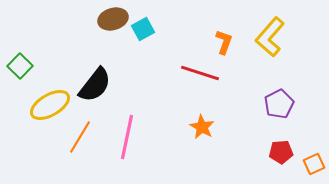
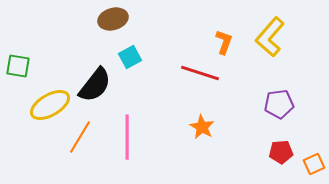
cyan square: moved 13 px left, 28 px down
green square: moved 2 px left; rotated 35 degrees counterclockwise
purple pentagon: rotated 20 degrees clockwise
pink line: rotated 12 degrees counterclockwise
